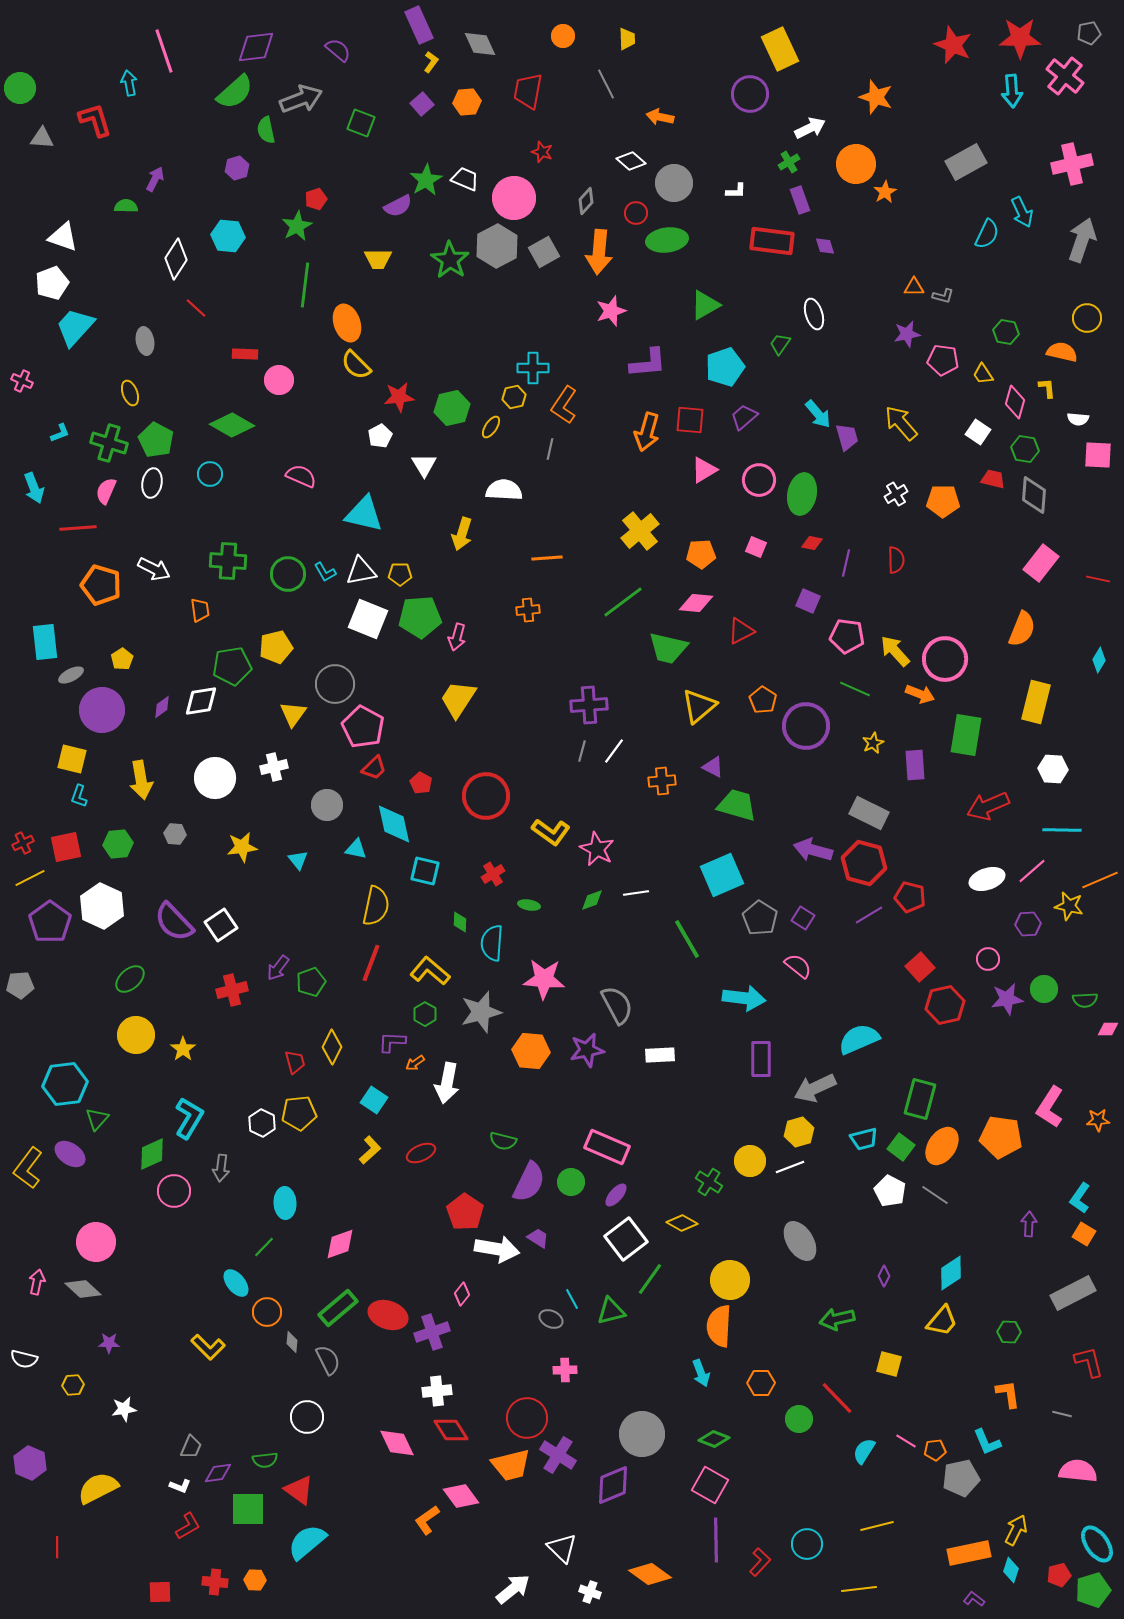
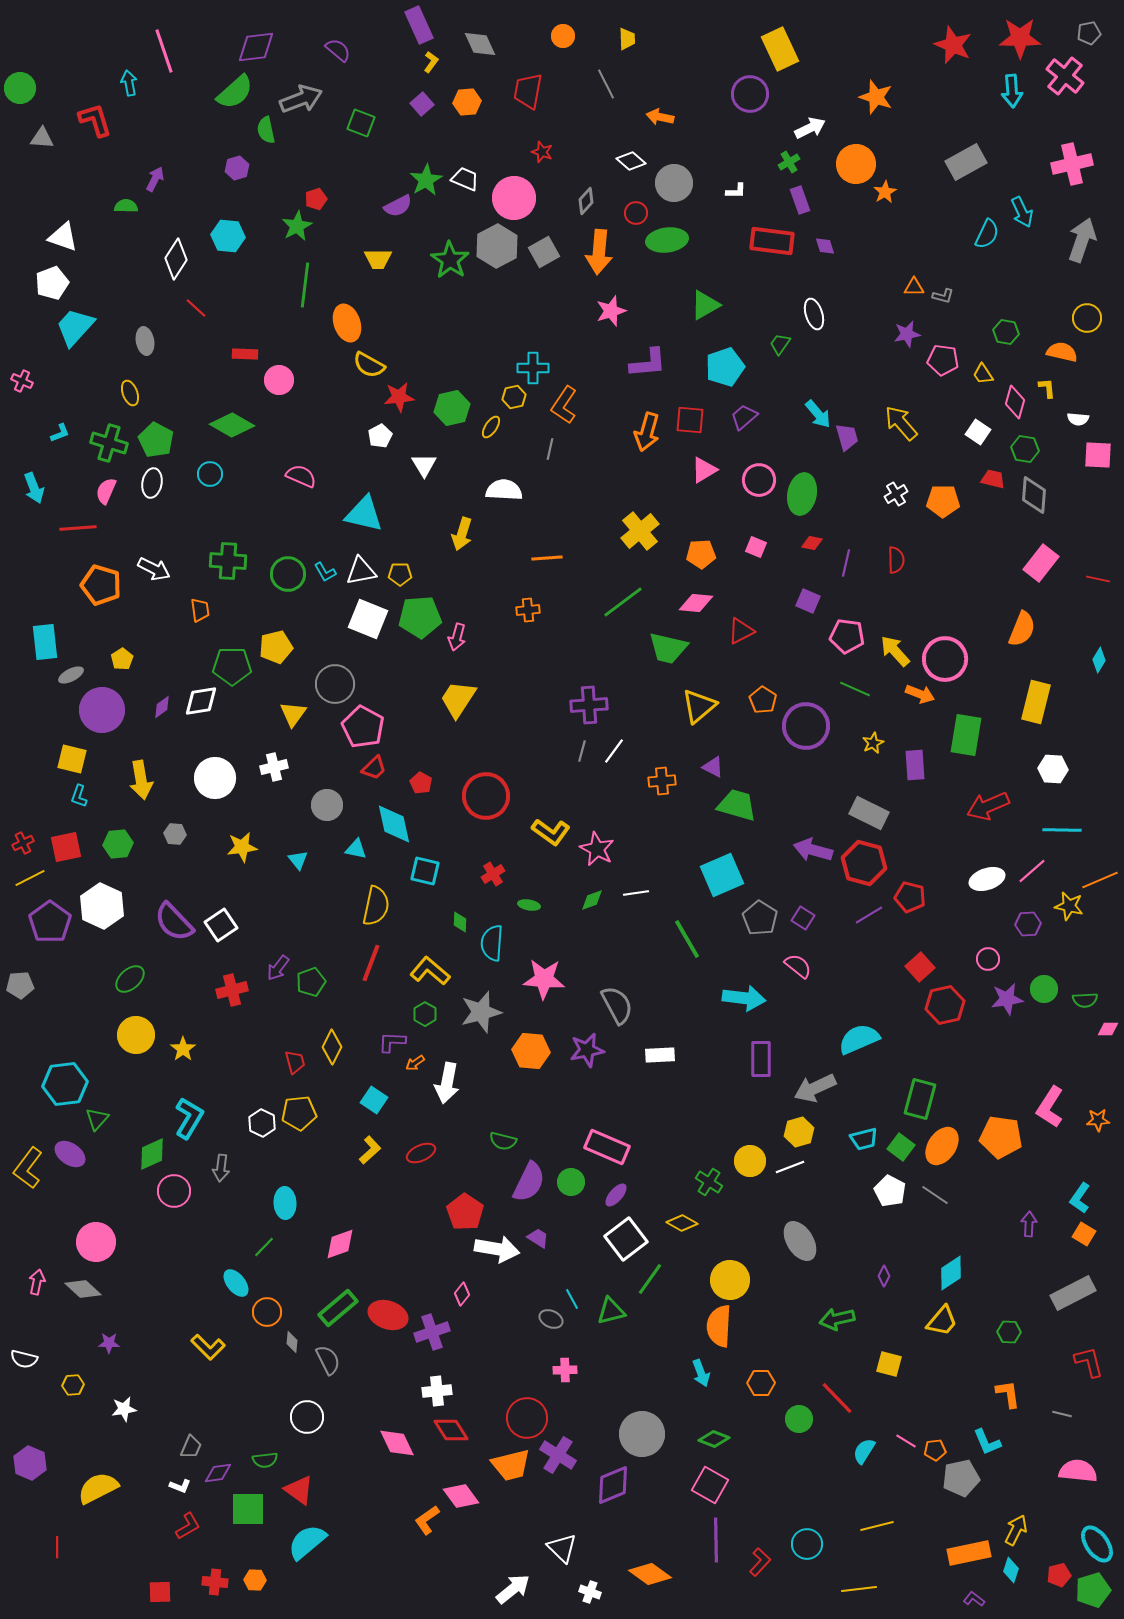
yellow semicircle at (356, 365): moved 13 px right; rotated 16 degrees counterclockwise
green pentagon at (232, 666): rotated 9 degrees clockwise
